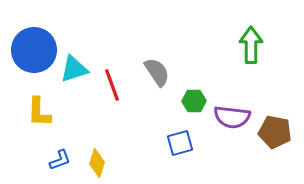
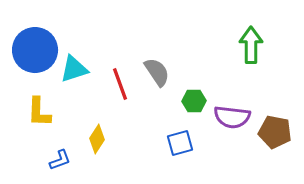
blue circle: moved 1 px right
red line: moved 8 px right, 1 px up
yellow diamond: moved 24 px up; rotated 16 degrees clockwise
